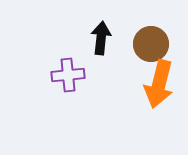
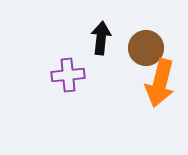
brown circle: moved 5 px left, 4 px down
orange arrow: moved 1 px right, 1 px up
